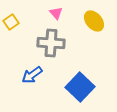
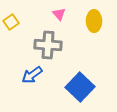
pink triangle: moved 3 px right, 1 px down
yellow ellipse: rotated 40 degrees clockwise
gray cross: moved 3 px left, 2 px down
